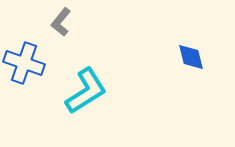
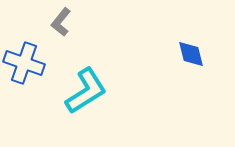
blue diamond: moved 3 px up
